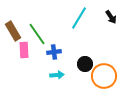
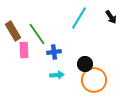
orange circle: moved 10 px left, 4 px down
